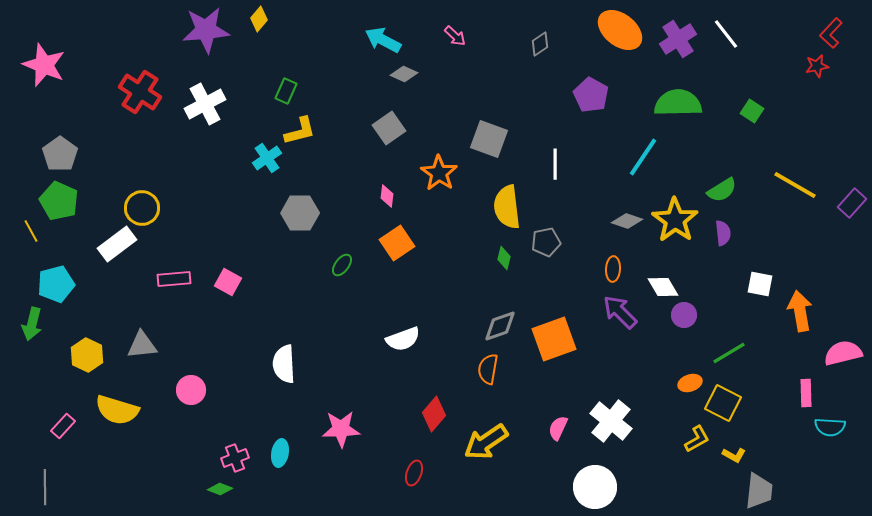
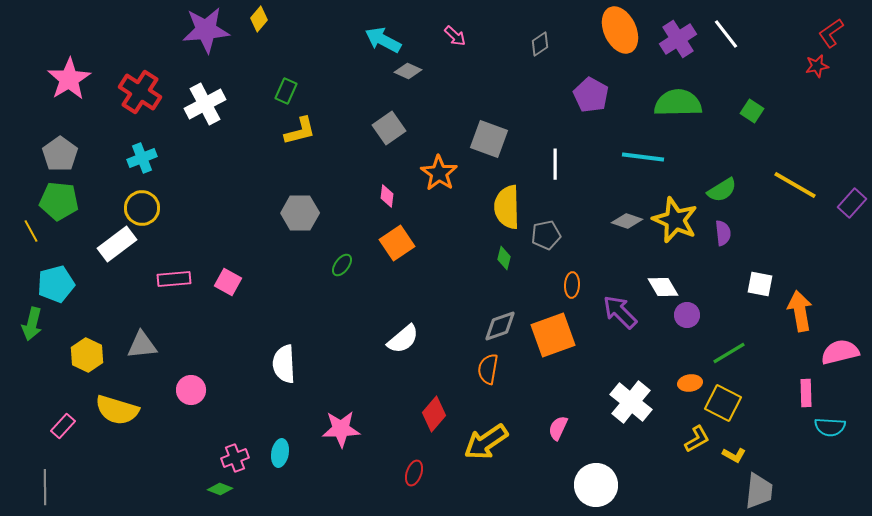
orange ellipse at (620, 30): rotated 27 degrees clockwise
red L-shape at (831, 33): rotated 12 degrees clockwise
pink star at (44, 65): moved 25 px right, 14 px down; rotated 18 degrees clockwise
gray diamond at (404, 74): moved 4 px right, 3 px up
cyan line at (643, 157): rotated 63 degrees clockwise
cyan cross at (267, 158): moved 125 px left; rotated 12 degrees clockwise
green pentagon at (59, 201): rotated 18 degrees counterclockwise
yellow semicircle at (507, 207): rotated 6 degrees clockwise
yellow star at (675, 220): rotated 12 degrees counterclockwise
gray pentagon at (546, 242): moved 7 px up
orange ellipse at (613, 269): moved 41 px left, 16 px down
purple circle at (684, 315): moved 3 px right
white semicircle at (403, 339): rotated 20 degrees counterclockwise
orange square at (554, 339): moved 1 px left, 4 px up
pink semicircle at (843, 353): moved 3 px left, 1 px up
orange ellipse at (690, 383): rotated 10 degrees clockwise
white cross at (611, 421): moved 20 px right, 19 px up
white circle at (595, 487): moved 1 px right, 2 px up
